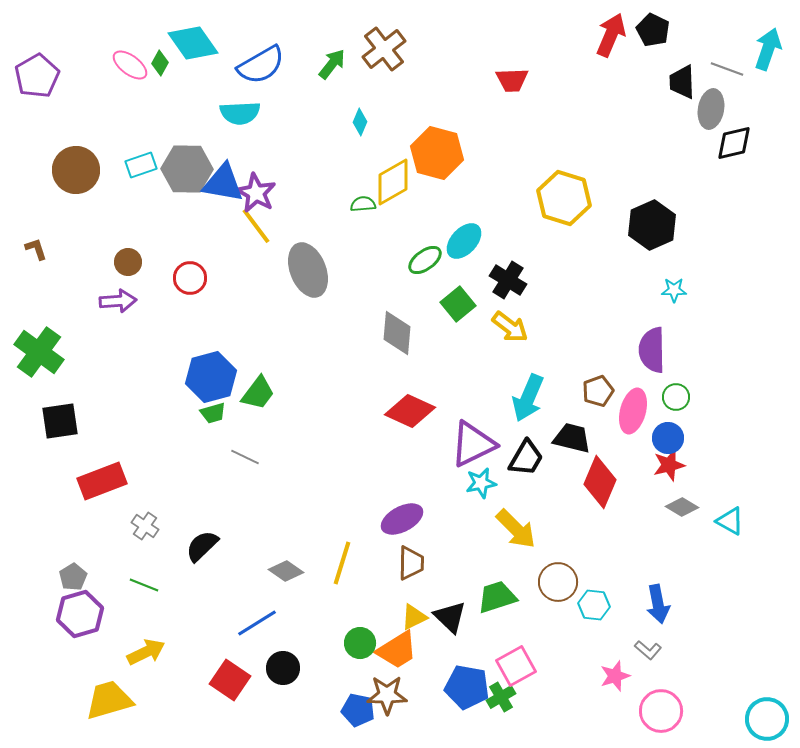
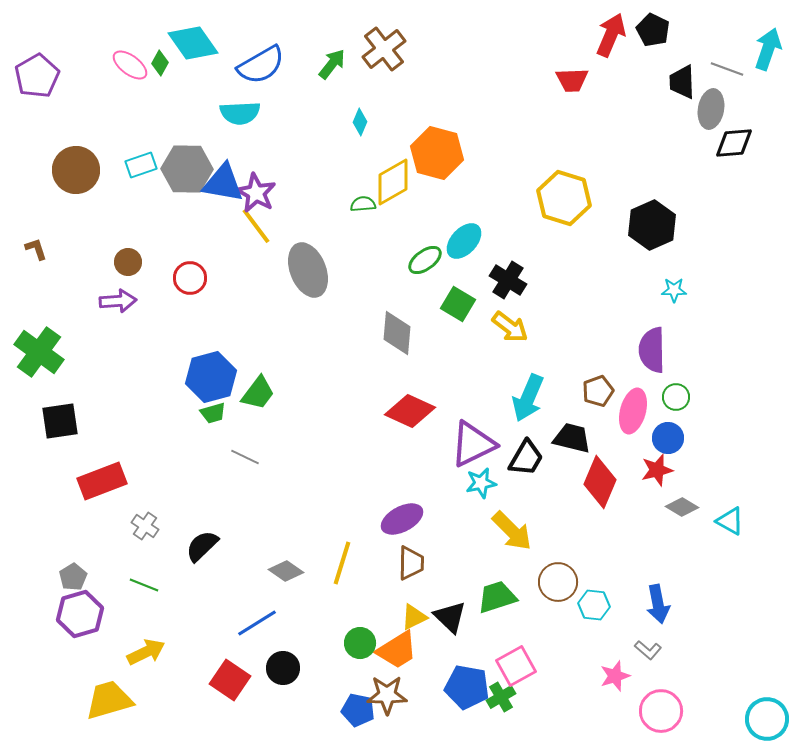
red trapezoid at (512, 80): moved 60 px right
black diamond at (734, 143): rotated 9 degrees clockwise
green square at (458, 304): rotated 20 degrees counterclockwise
red star at (669, 465): moved 12 px left, 5 px down
yellow arrow at (516, 529): moved 4 px left, 2 px down
